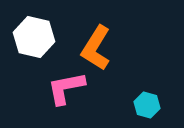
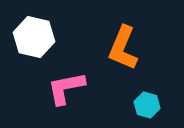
orange L-shape: moved 27 px right; rotated 9 degrees counterclockwise
